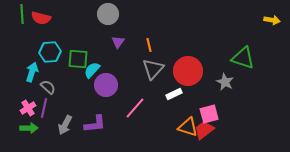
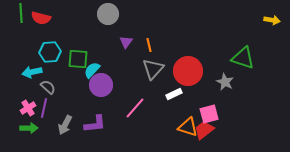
green line: moved 1 px left, 1 px up
purple triangle: moved 8 px right
cyan arrow: rotated 120 degrees counterclockwise
purple circle: moved 5 px left
